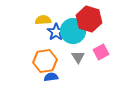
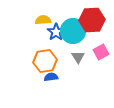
red hexagon: moved 3 px right, 1 px down; rotated 20 degrees counterclockwise
